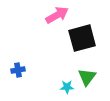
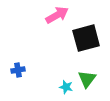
black square: moved 4 px right
green triangle: moved 2 px down
cyan star: moved 1 px left; rotated 16 degrees clockwise
